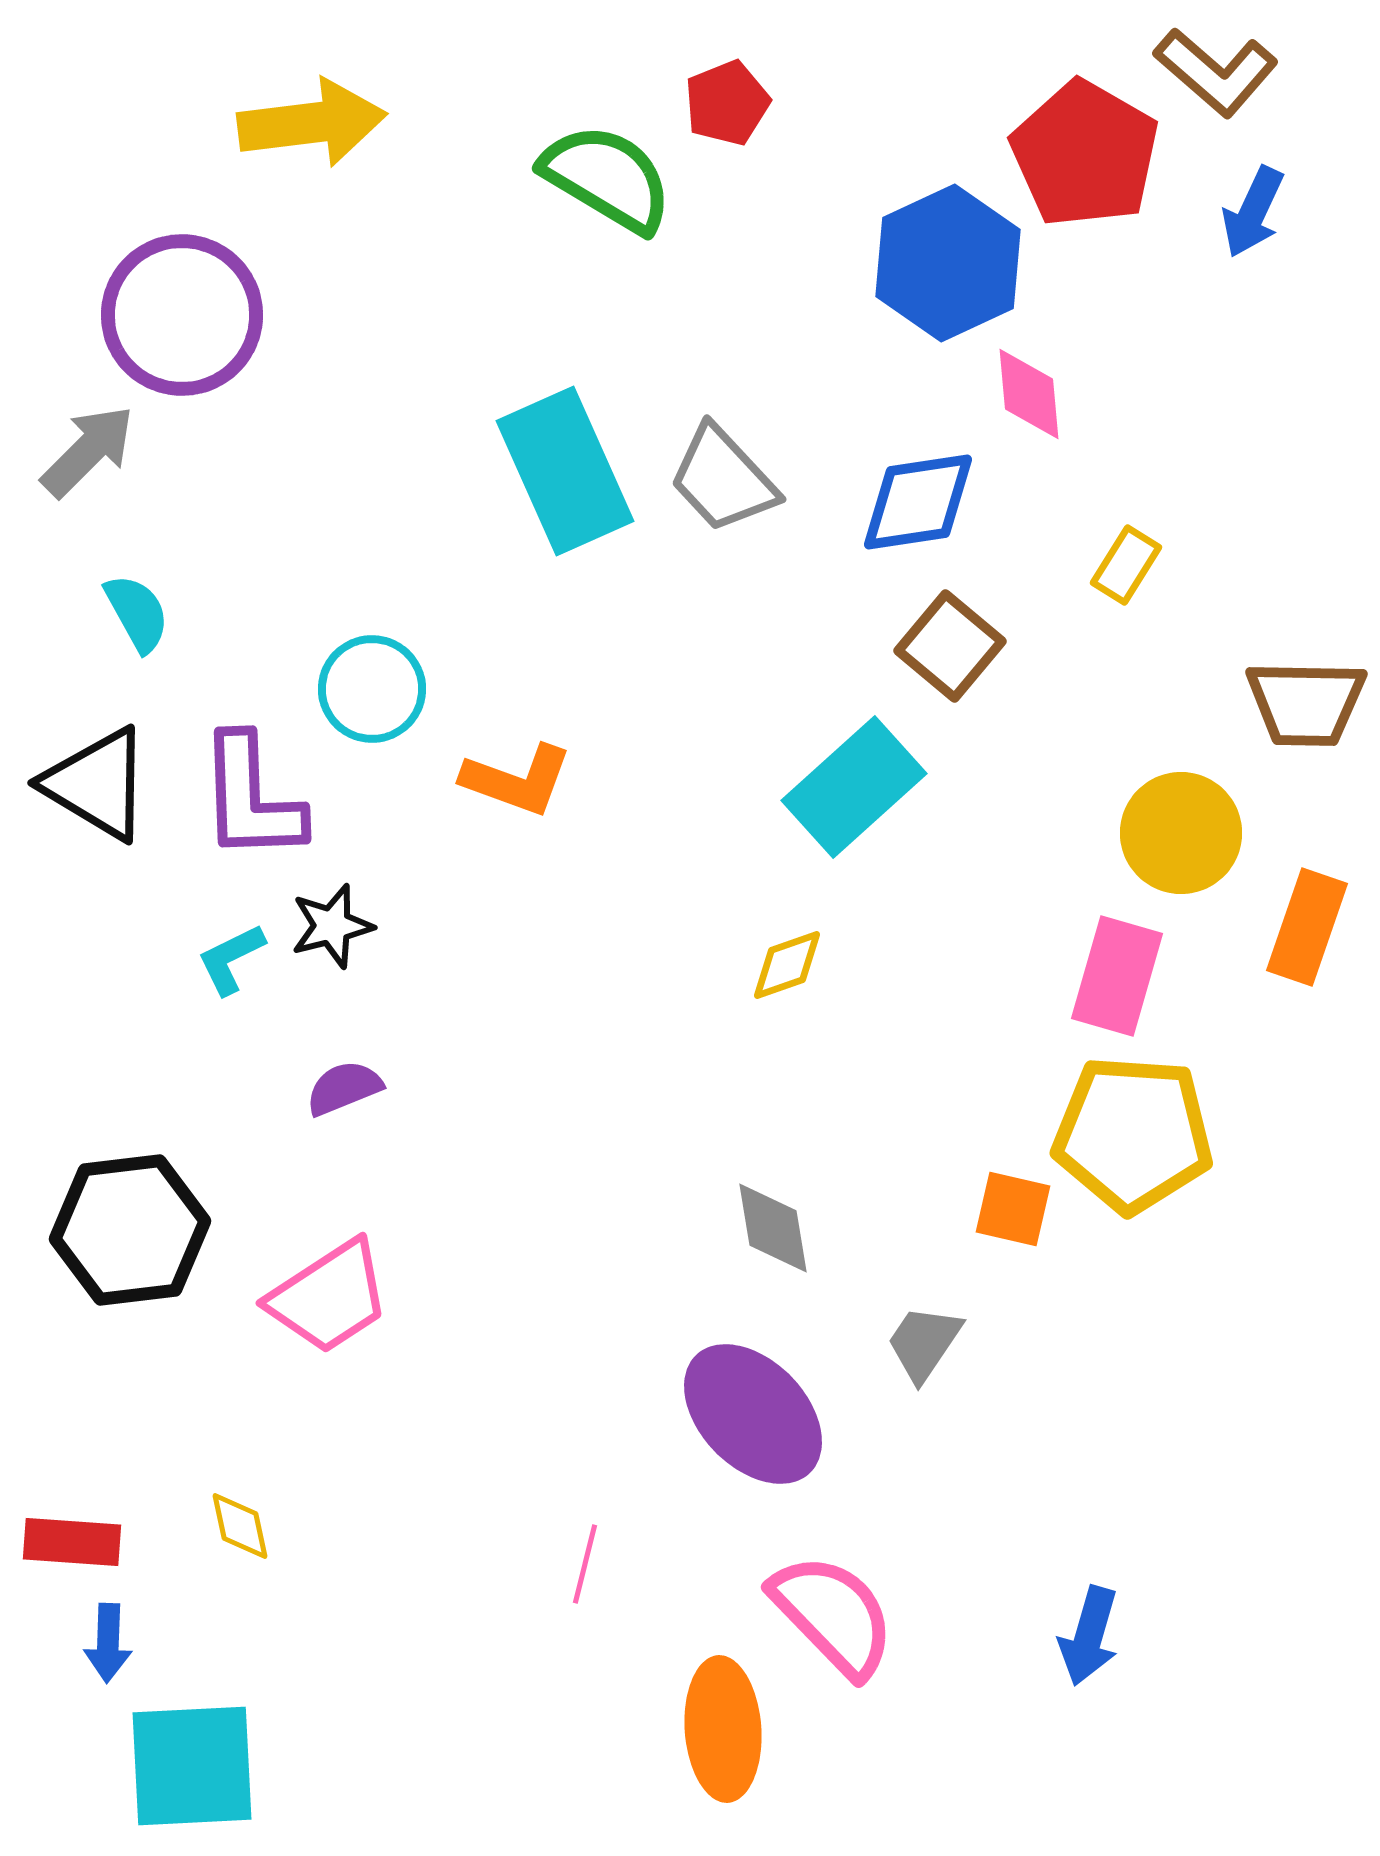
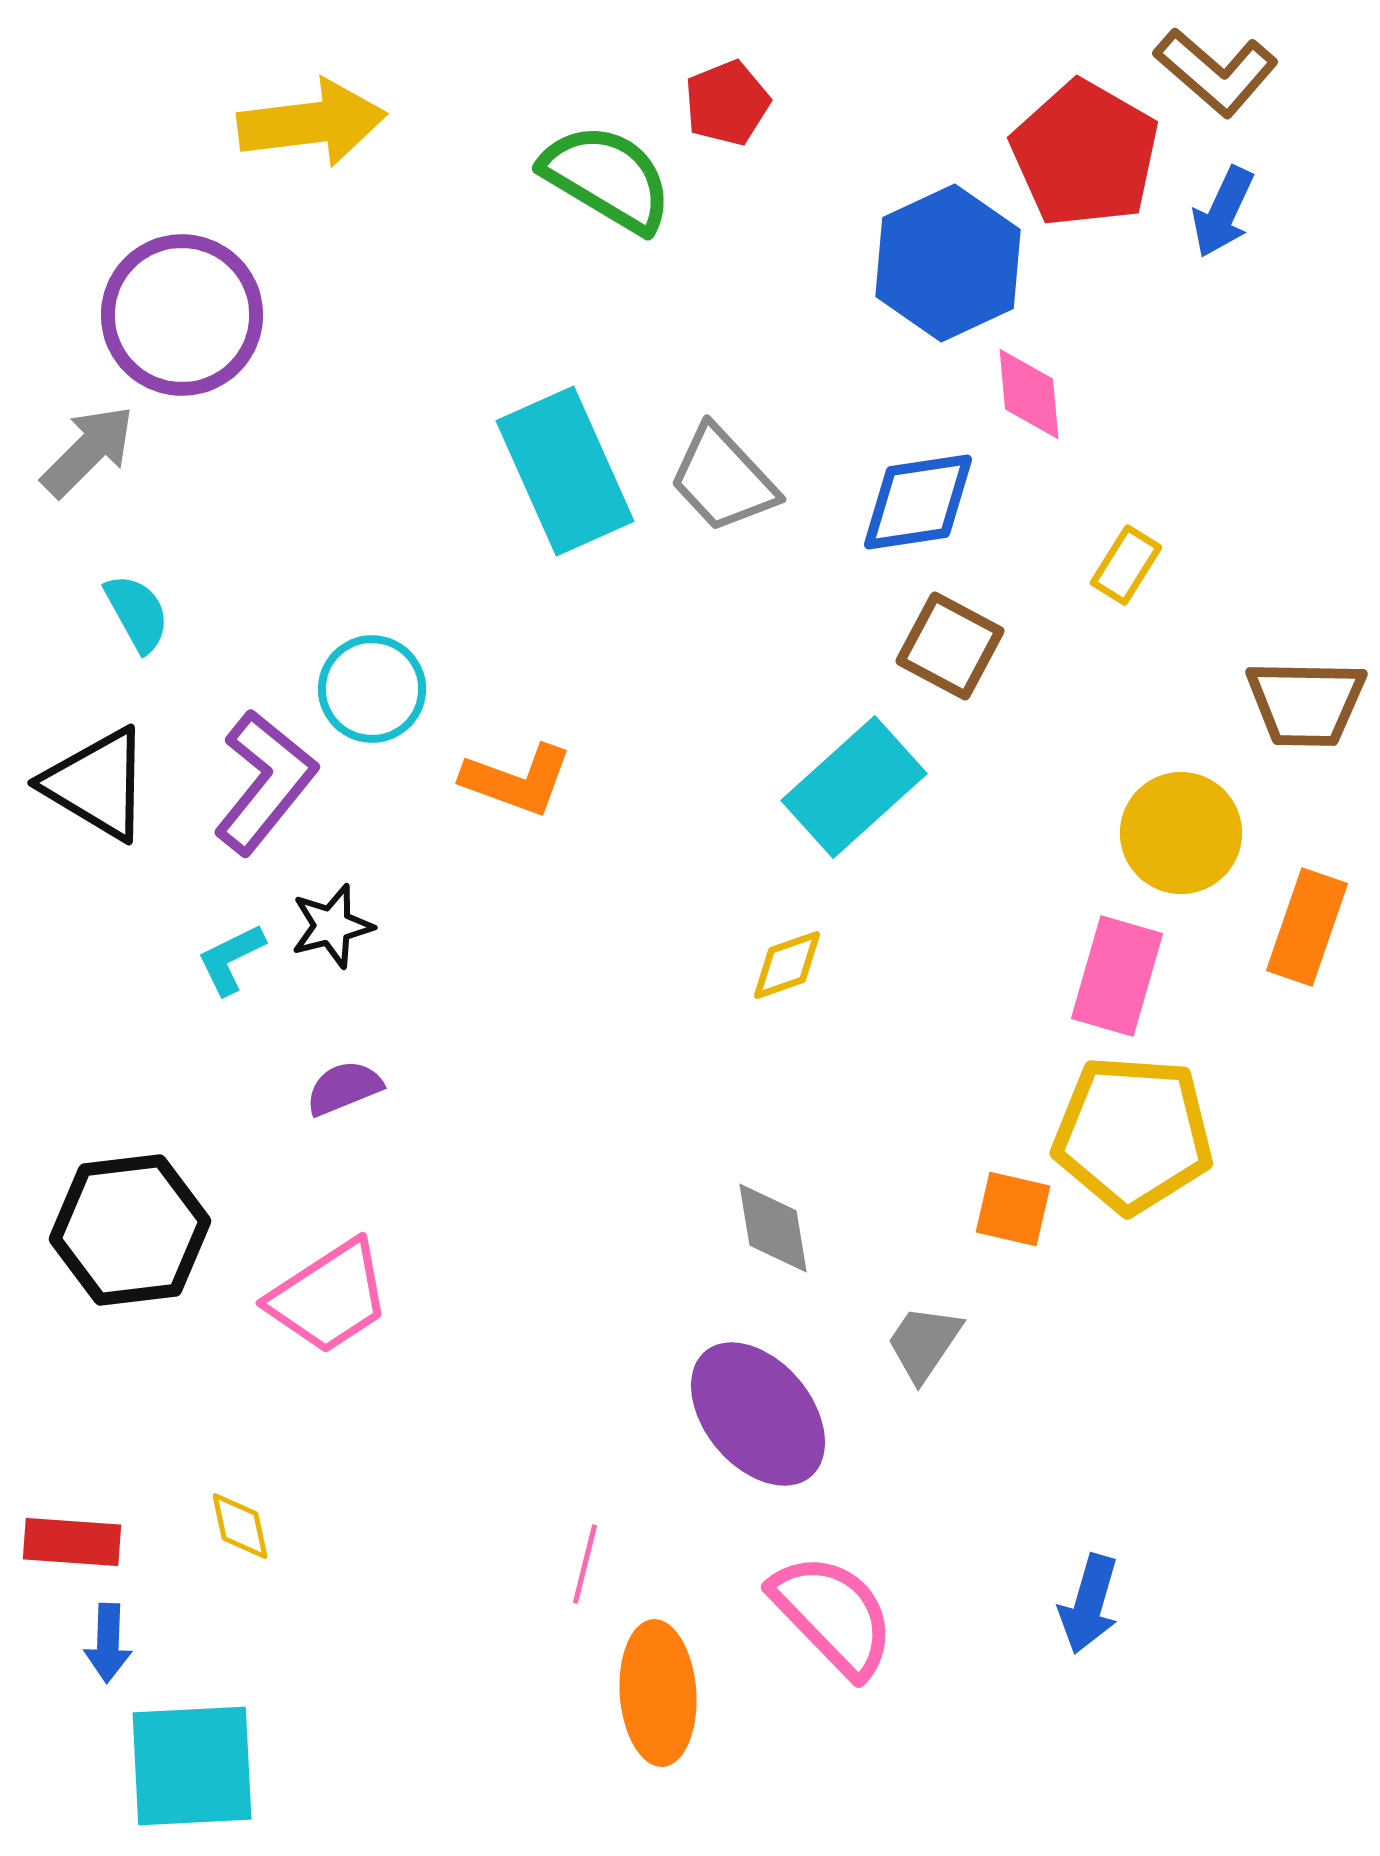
blue arrow at (1253, 212): moved 30 px left
brown square at (950, 646): rotated 12 degrees counterclockwise
purple L-shape at (251, 798): moved 14 px right, 16 px up; rotated 139 degrees counterclockwise
purple ellipse at (753, 1414): moved 5 px right; rotated 4 degrees clockwise
blue arrow at (1089, 1636): moved 32 px up
orange ellipse at (723, 1729): moved 65 px left, 36 px up
